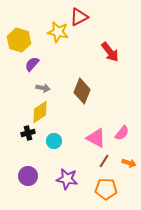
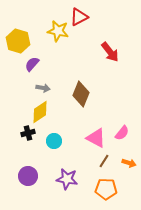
yellow star: moved 1 px up
yellow hexagon: moved 1 px left, 1 px down
brown diamond: moved 1 px left, 3 px down
